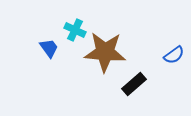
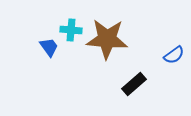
cyan cross: moved 4 px left; rotated 20 degrees counterclockwise
blue trapezoid: moved 1 px up
brown star: moved 2 px right, 13 px up
